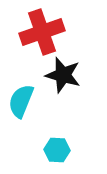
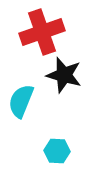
black star: moved 1 px right
cyan hexagon: moved 1 px down
